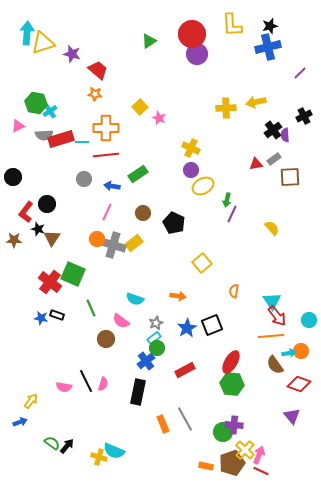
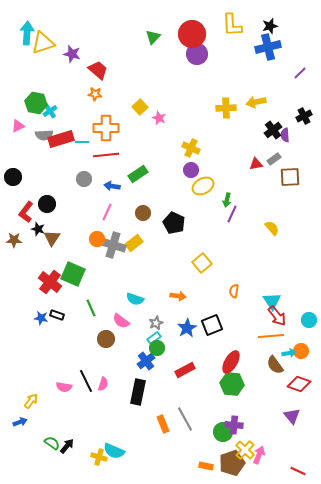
green triangle at (149, 41): moved 4 px right, 4 px up; rotated 14 degrees counterclockwise
red line at (261, 471): moved 37 px right
